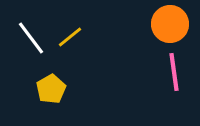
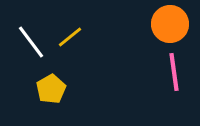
white line: moved 4 px down
